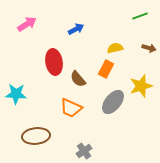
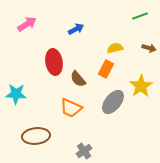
yellow star: rotated 15 degrees counterclockwise
